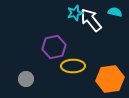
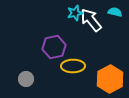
orange hexagon: rotated 20 degrees counterclockwise
